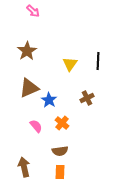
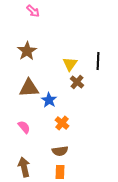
brown triangle: rotated 20 degrees clockwise
brown cross: moved 10 px left, 16 px up; rotated 24 degrees counterclockwise
pink semicircle: moved 12 px left, 1 px down
